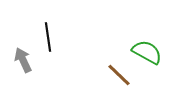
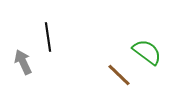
green semicircle: rotated 8 degrees clockwise
gray arrow: moved 2 px down
